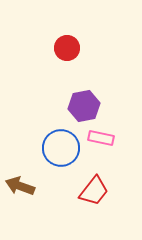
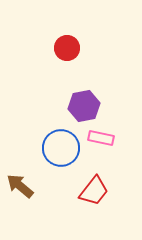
brown arrow: rotated 20 degrees clockwise
